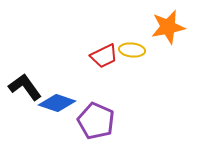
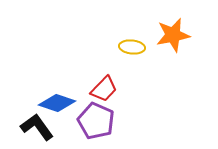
orange star: moved 5 px right, 8 px down
yellow ellipse: moved 3 px up
red trapezoid: moved 33 px down; rotated 20 degrees counterclockwise
black L-shape: moved 12 px right, 40 px down
